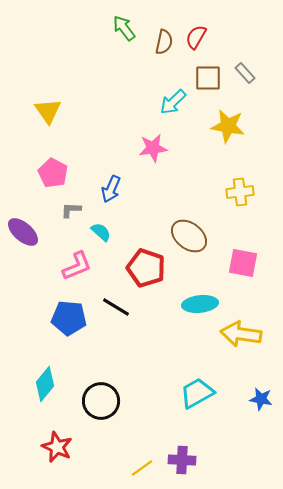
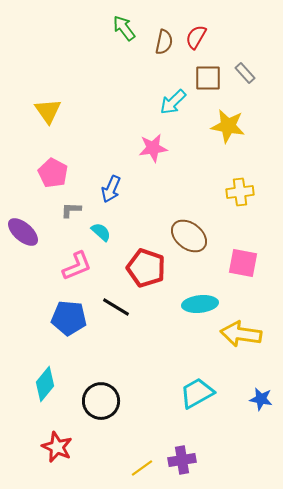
purple cross: rotated 12 degrees counterclockwise
